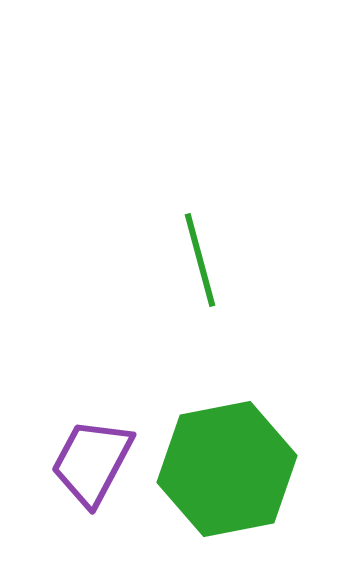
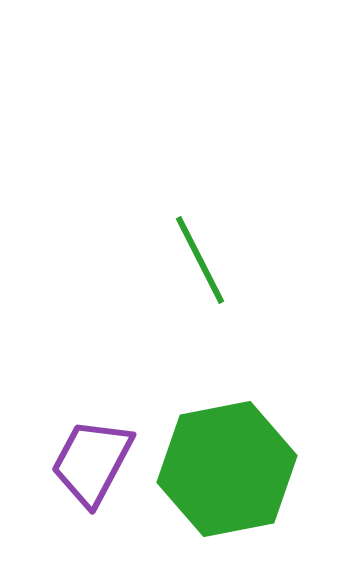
green line: rotated 12 degrees counterclockwise
